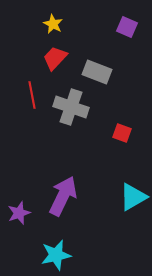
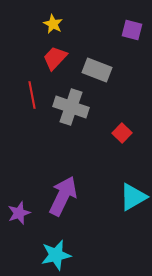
purple square: moved 5 px right, 3 px down; rotated 10 degrees counterclockwise
gray rectangle: moved 2 px up
red square: rotated 24 degrees clockwise
